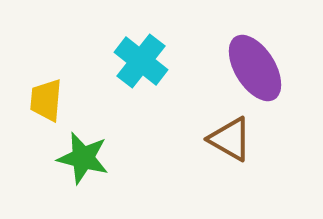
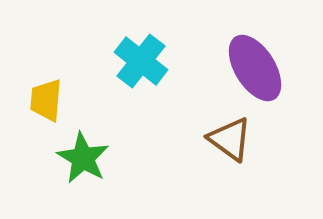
brown triangle: rotated 6 degrees clockwise
green star: rotated 16 degrees clockwise
